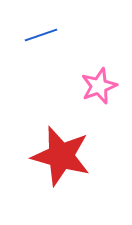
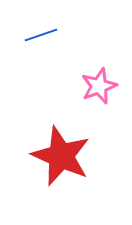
red star: rotated 8 degrees clockwise
